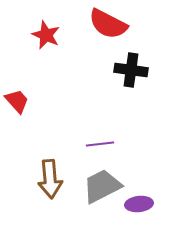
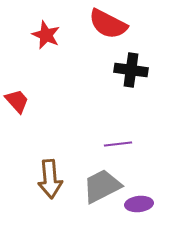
purple line: moved 18 px right
